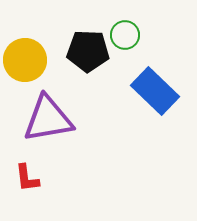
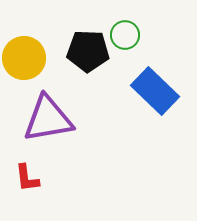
yellow circle: moved 1 px left, 2 px up
